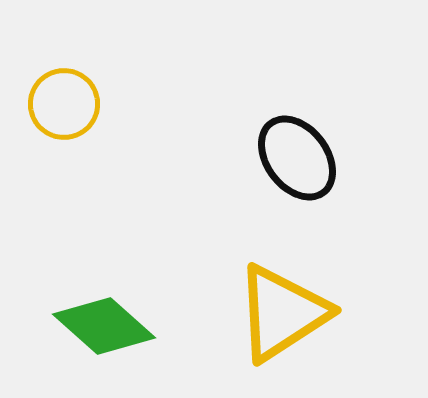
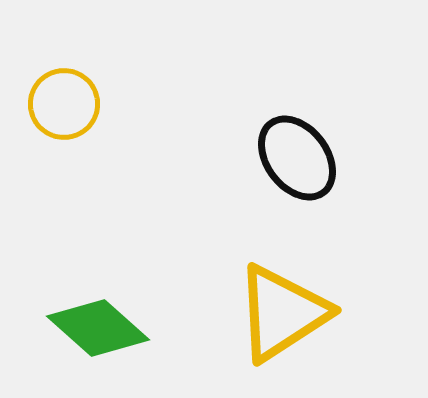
green diamond: moved 6 px left, 2 px down
